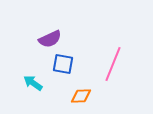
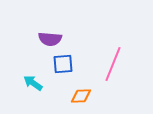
purple semicircle: rotated 30 degrees clockwise
blue square: rotated 15 degrees counterclockwise
